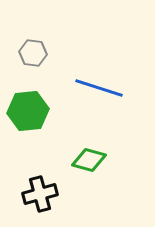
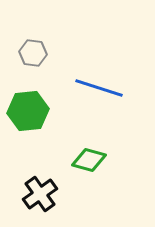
black cross: rotated 20 degrees counterclockwise
